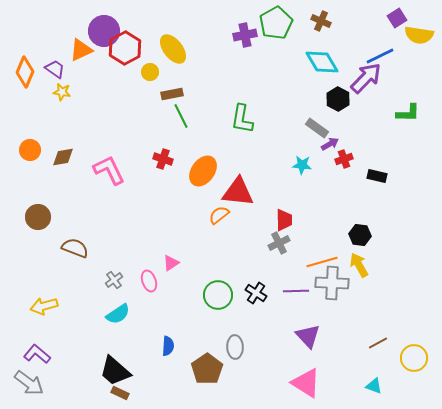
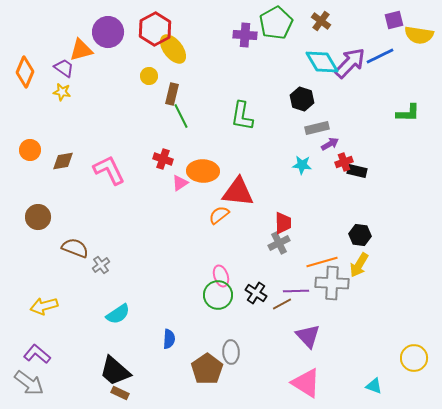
purple square at (397, 18): moved 3 px left, 2 px down; rotated 18 degrees clockwise
brown cross at (321, 21): rotated 12 degrees clockwise
purple circle at (104, 31): moved 4 px right, 1 px down
purple cross at (245, 35): rotated 15 degrees clockwise
red hexagon at (125, 48): moved 30 px right, 19 px up
orange triangle at (81, 50): rotated 10 degrees clockwise
purple trapezoid at (55, 69): moved 9 px right, 1 px up
yellow circle at (150, 72): moved 1 px left, 4 px down
purple arrow at (366, 78): moved 16 px left, 15 px up
brown rectangle at (172, 94): rotated 65 degrees counterclockwise
black hexagon at (338, 99): moved 36 px left; rotated 10 degrees counterclockwise
green L-shape at (242, 119): moved 3 px up
gray rectangle at (317, 128): rotated 50 degrees counterclockwise
brown diamond at (63, 157): moved 4 px down
red cross at (344, 159): moved 3 px down
orange ellipse at (203, 171): rotated 56 degrees clockwise
black rectangle at (377, 176): moved 20 px left, 5 px up
red trapezoid at (284, 220): moved 1 px left, 3 px down
pink triangle at (171, 263): moved 9 px right, 80 px up
yellow arrow at (359, 265): rotated 120 degrees counterclockwise
gray cross at (114, 280): moved 13 px left, 15 px up
pink ellipse at (149, 281): moved 72 px right, 5 px up
brown line at (378, 343): moved 96 px left, 39 px up
blue semicircle at (168, 346): moved 1 px right, 7 px up
gray ellipse at (235, 347): moved 4 px left, 5 px down
